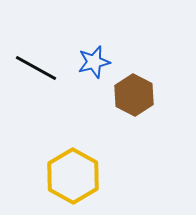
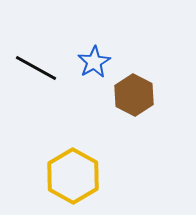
blue star: rotated 16 degrees counterclockwise
